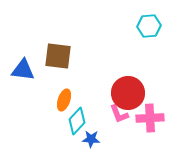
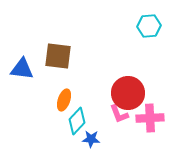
blue triangle: moved 1 px left, 1 px up
